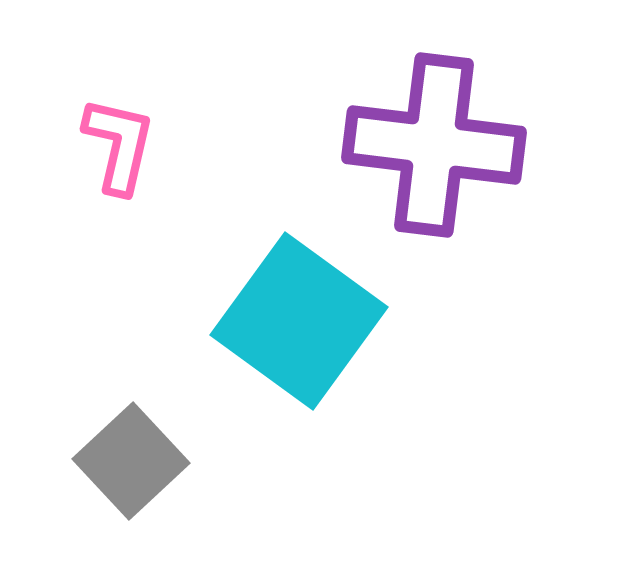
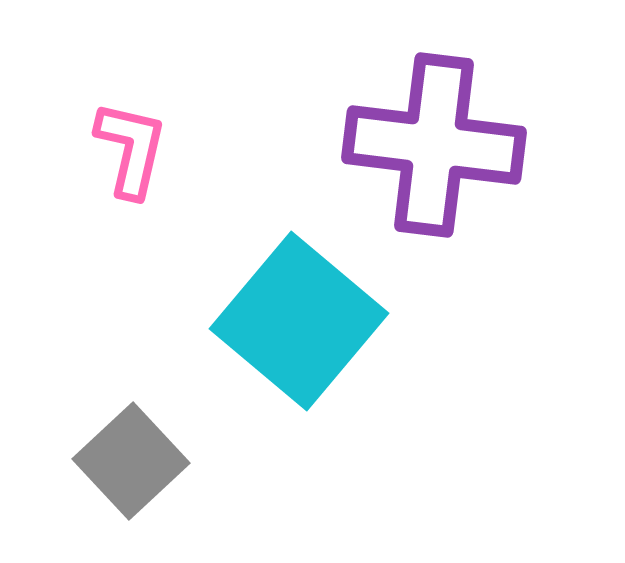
pink L-shape: moved 12 px right, 4 px down
cyan square: rotated 4 degrees clockwise
